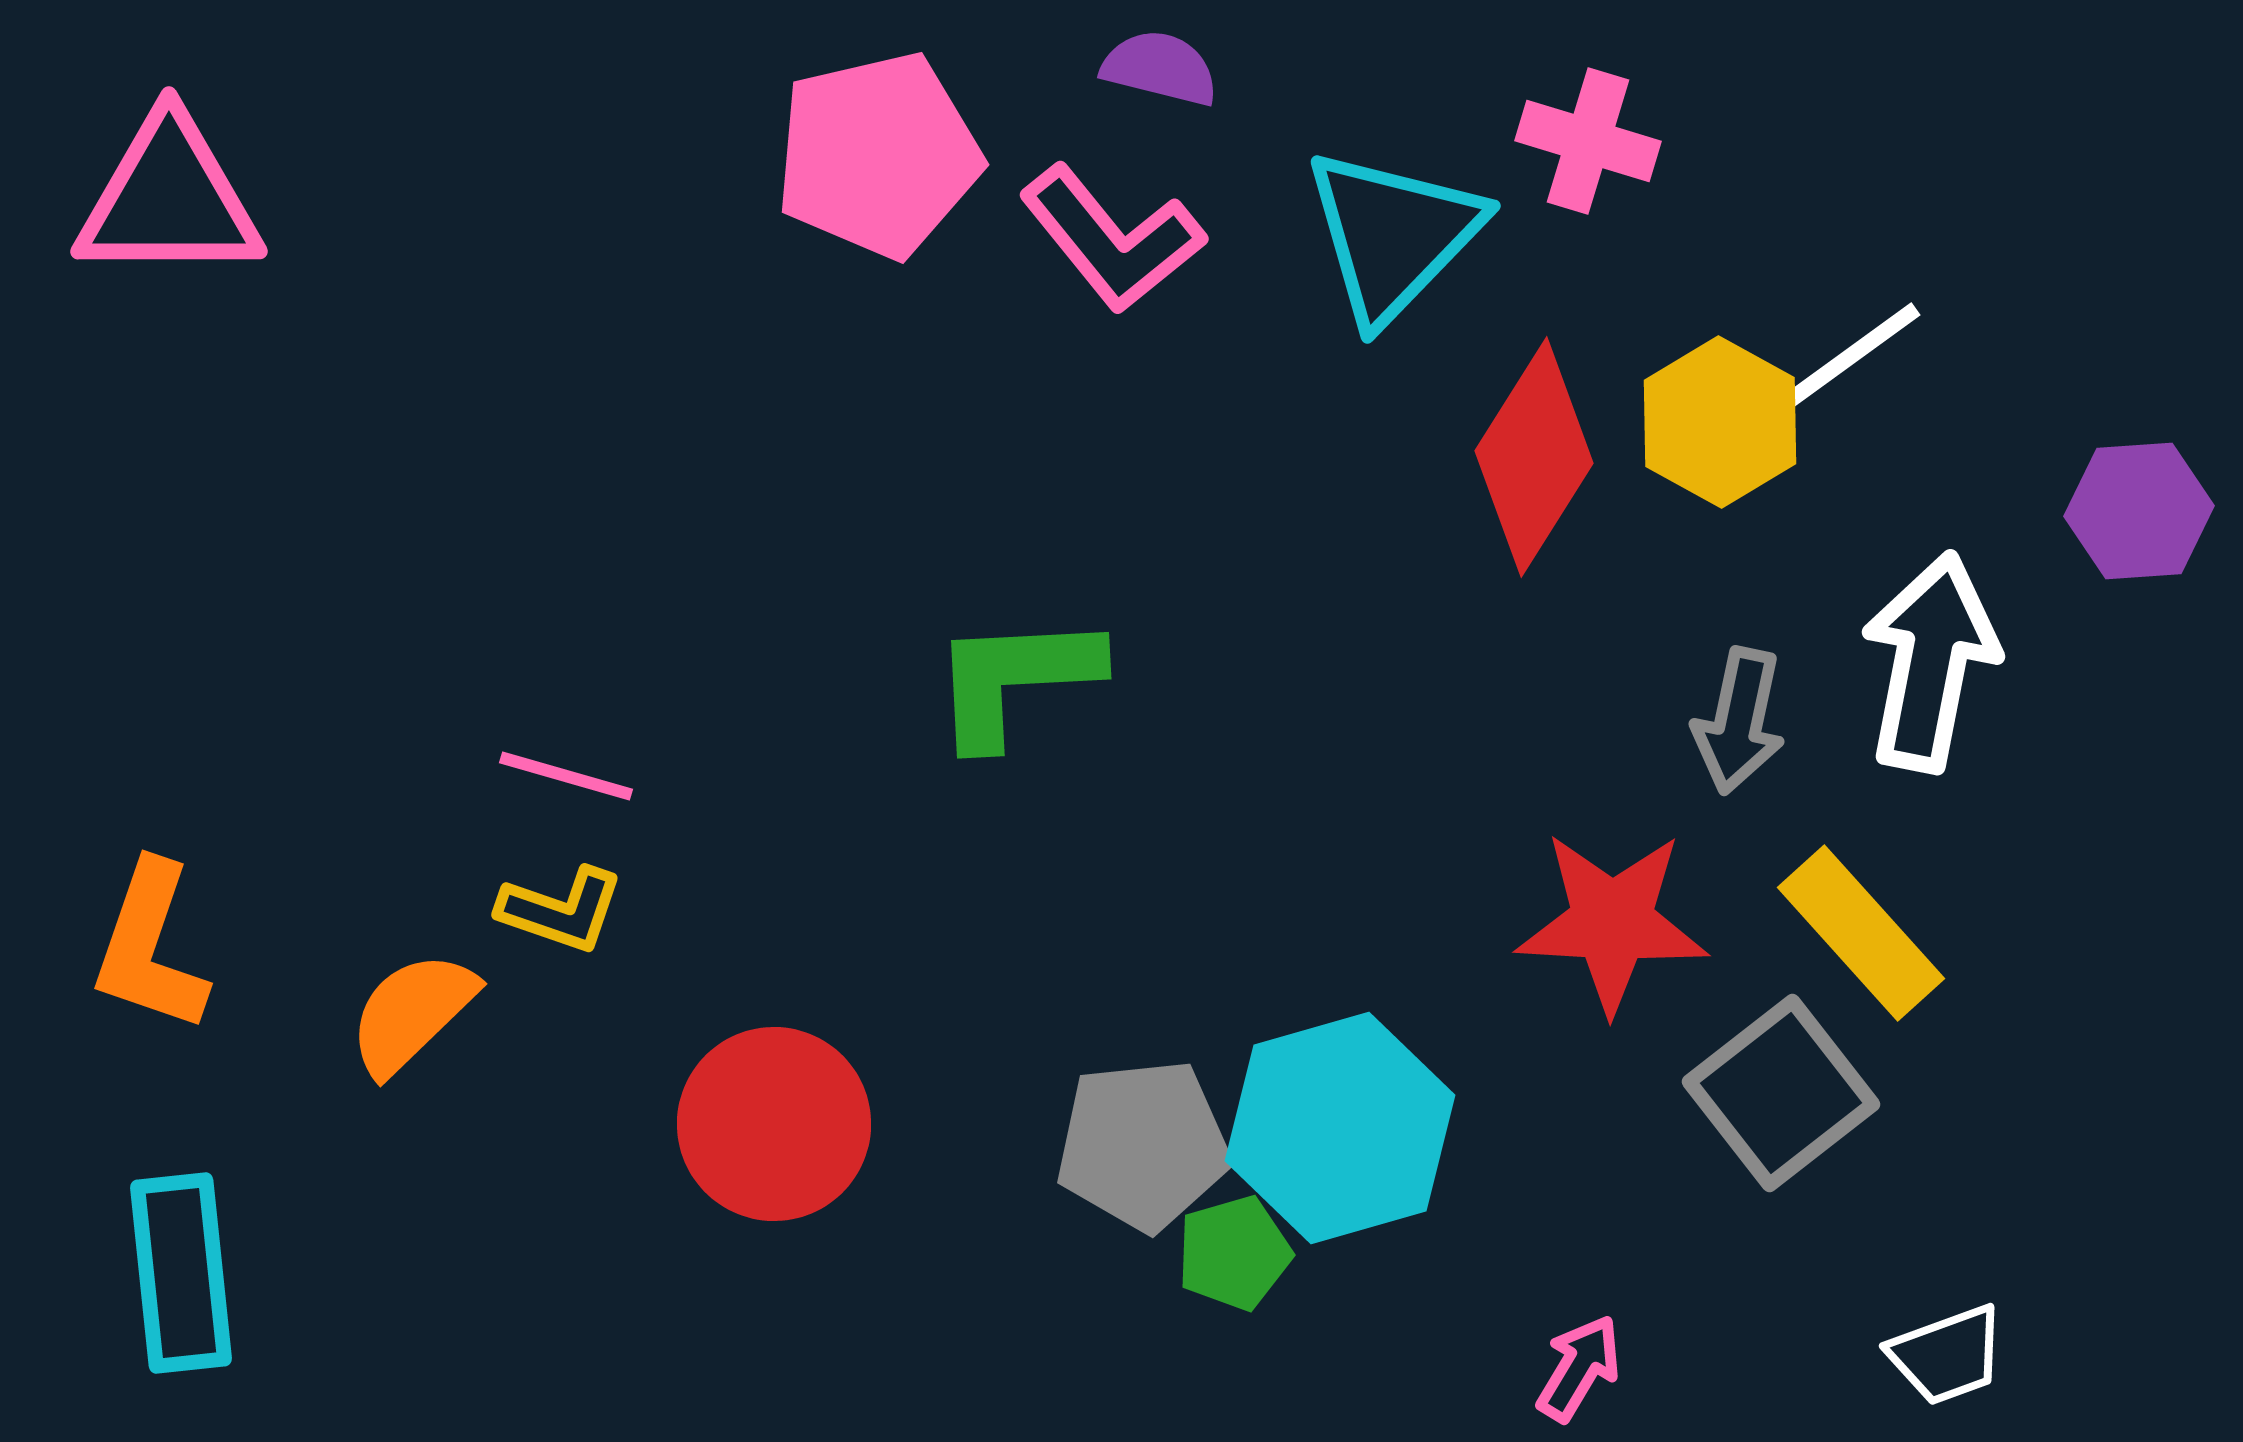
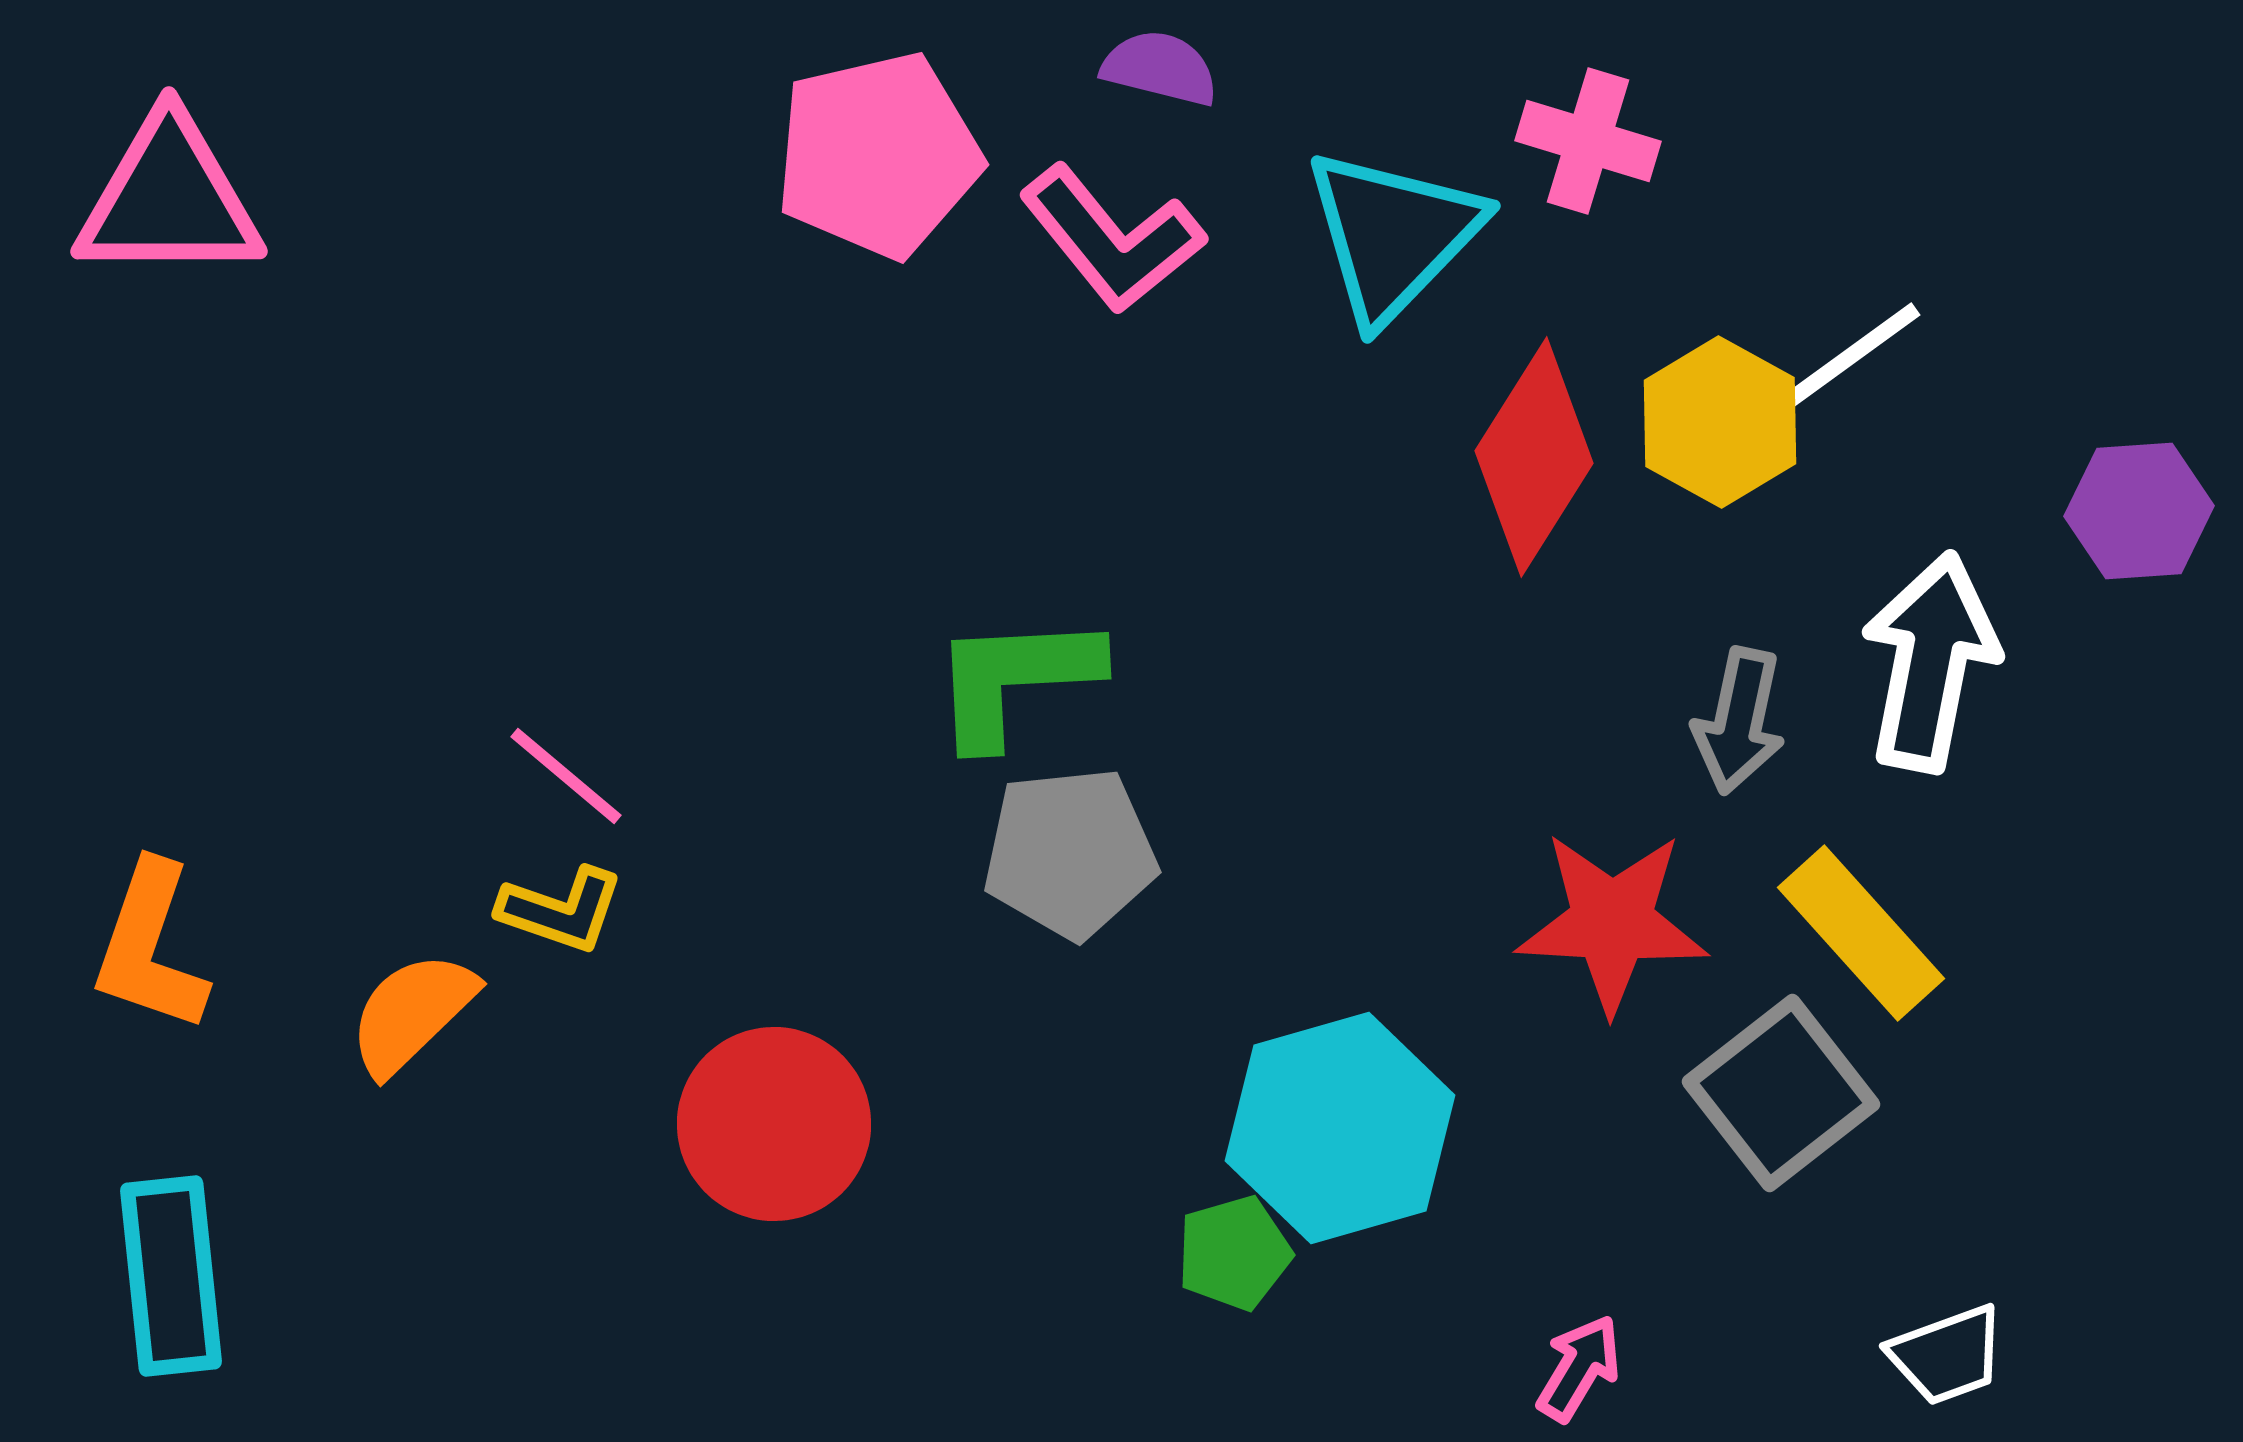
pink line: rotated 24 degrees clockwise
gray pentagon: moved 73 px left, 292 px up
cyan rectangle: moved 10 px left, 3 px down
